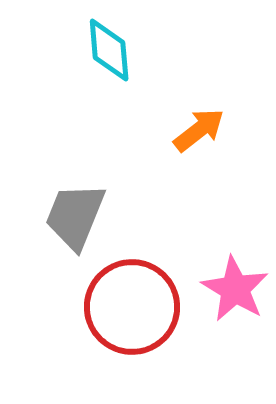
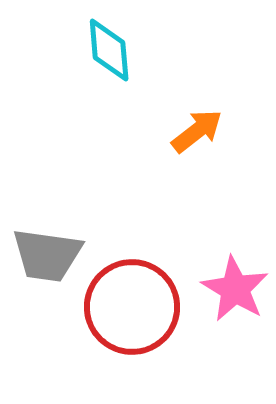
orange arrow: moved 2 px left, 1 px down
gray trapezoid: moved 28 px left, 39 px down; rotated 104 degrees counterclockwise
